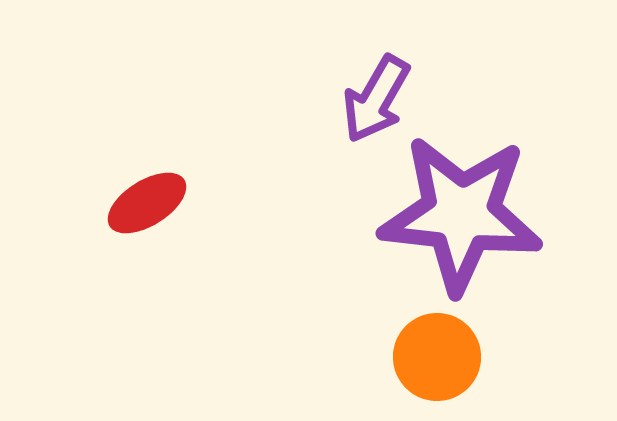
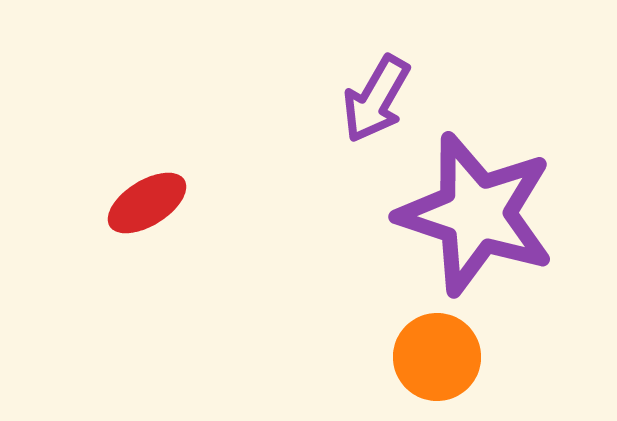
purple star: moved 15 px right; rotated 12 degrees clockwise
